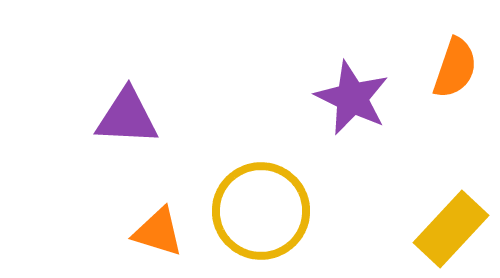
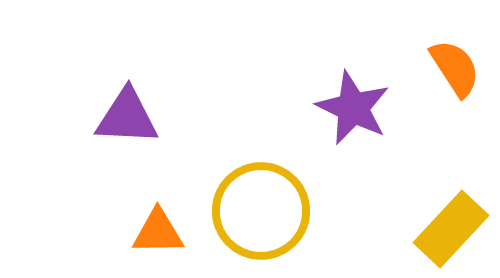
orange semicircle: rotated 52 degrees counterclockwise
purple star: moved 1 px right, 10 px down
orange triangle: rotated 18 degrees counterclockwise
